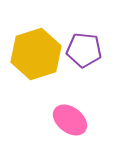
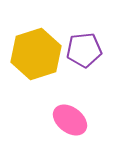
purple pentagon: rotated 12 degrees counterclockwise
